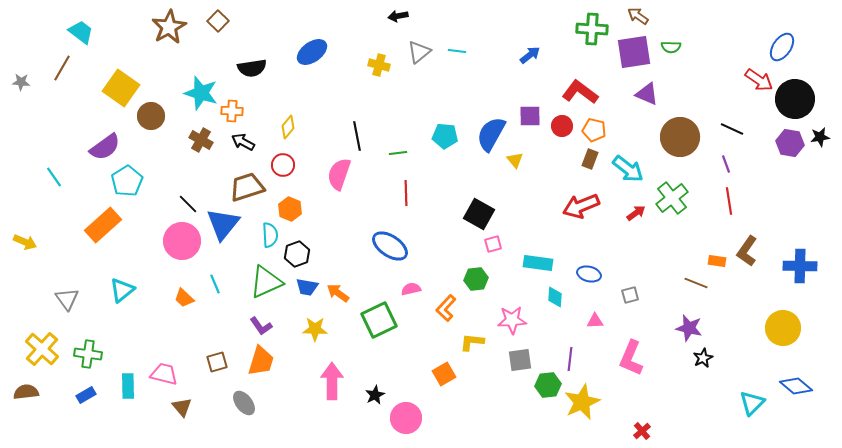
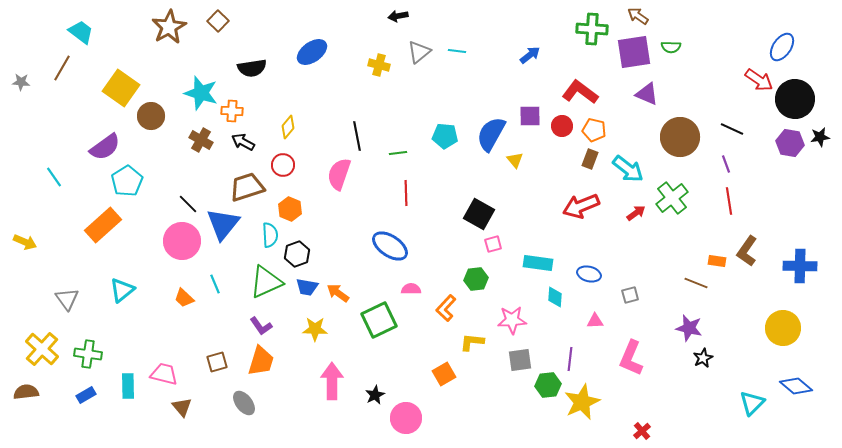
pink semicircle at (411, 289): rotated 12 degrees clockwise
